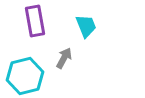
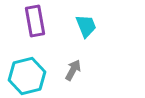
gray arrow: moved 9 px right, 12 px down
cyan hexagon: moved 2 px right
